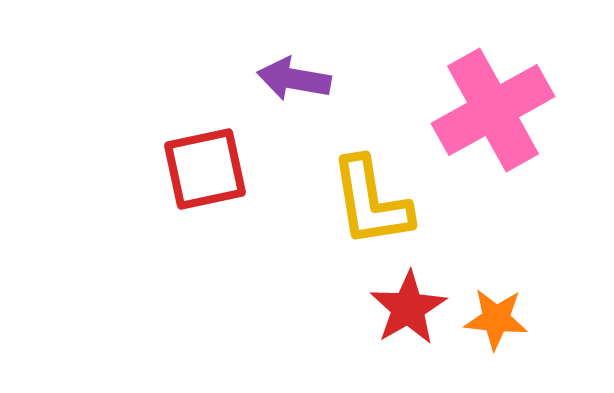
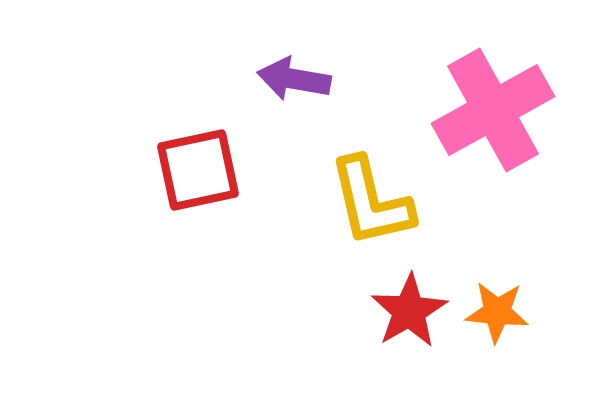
red square: moved 7 px left, 1 px down
yellow L-shape: rotated 4 degrees counterclockwise
red star: moved 1 px right, 3 px down
orange star: moved 1 px right, 7 px up
